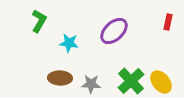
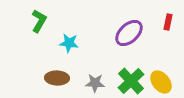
purple ellipse: moved 15 px right, 2 px down
brown ellipse: moved 3 px left
gray star: moved 4 px right, 1 px up
